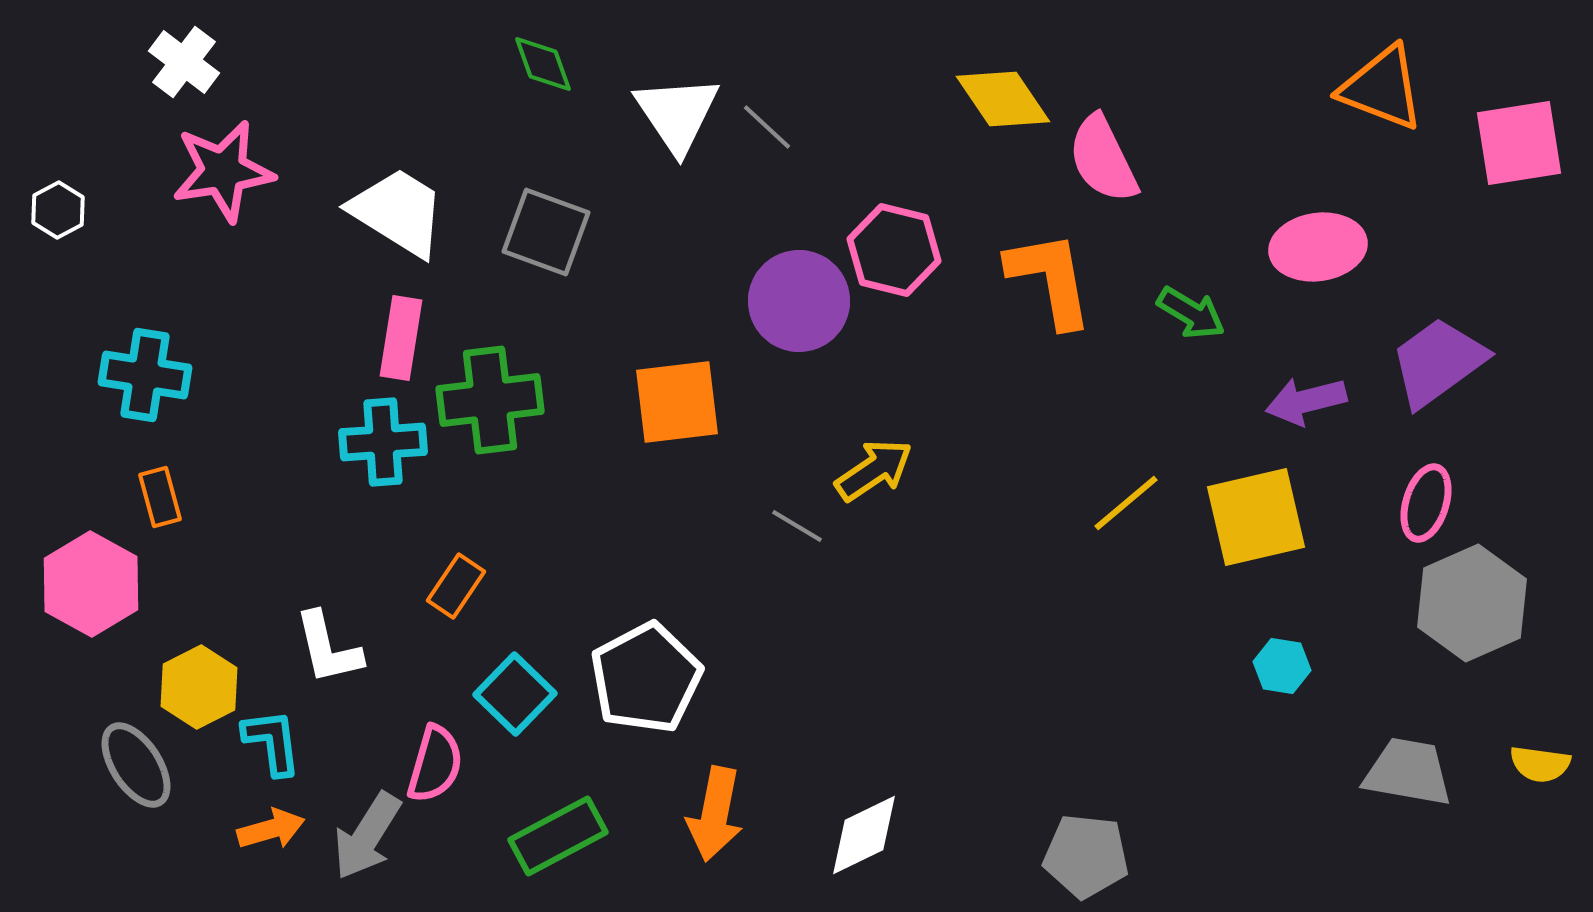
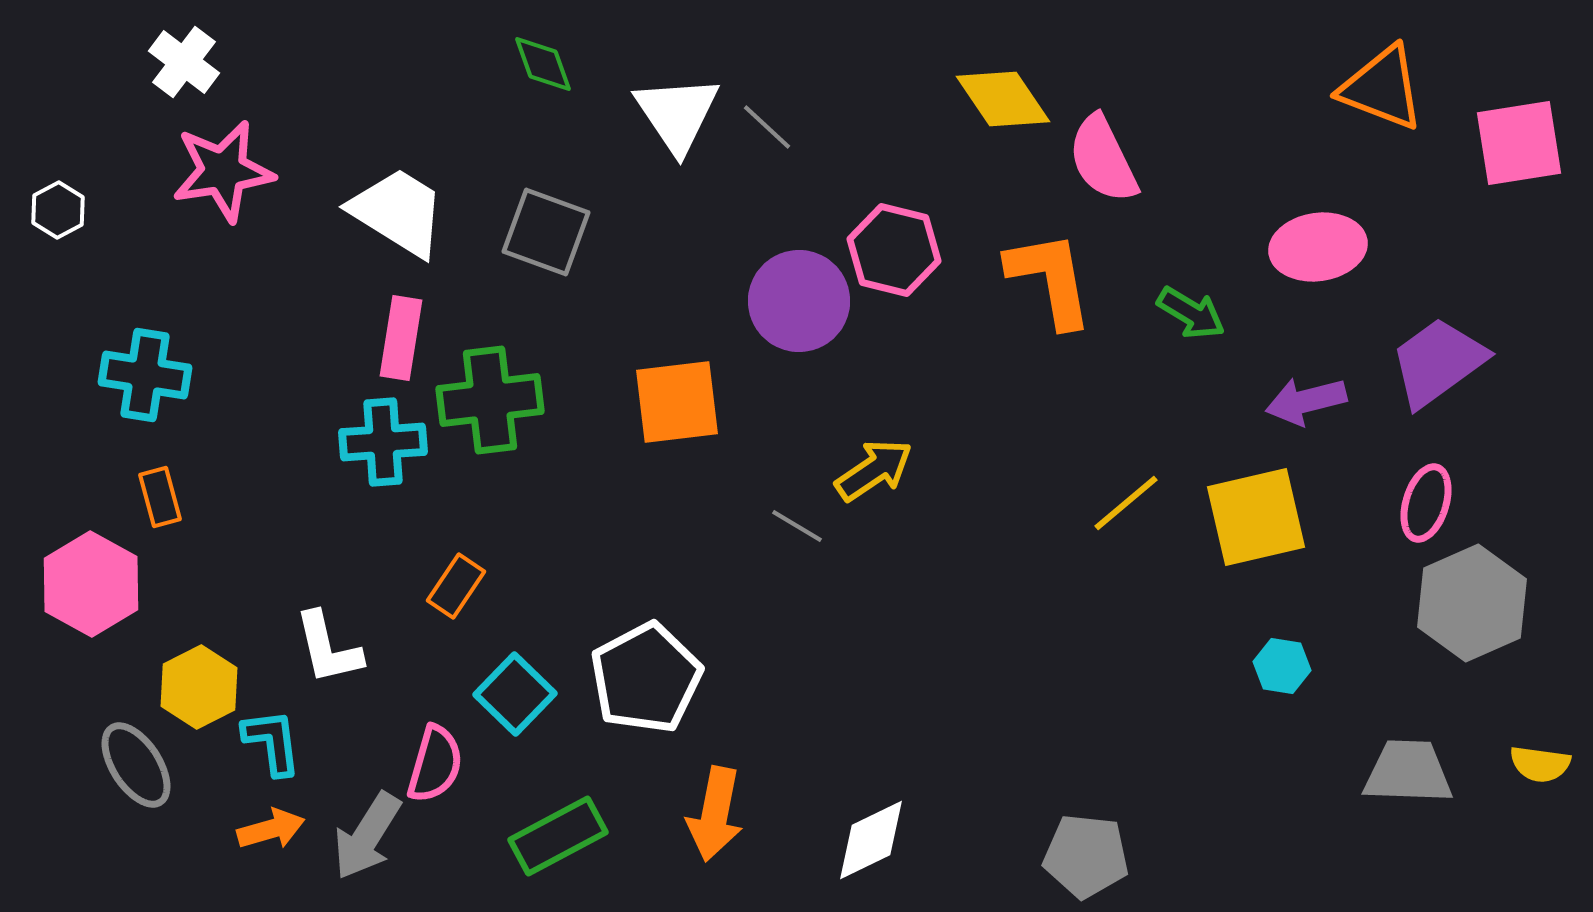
gray trapezoid at (1408, 772): rotated 8 degrees counterclockwise
white diamond at (864, 835): moved 7 px right, 5 px down
